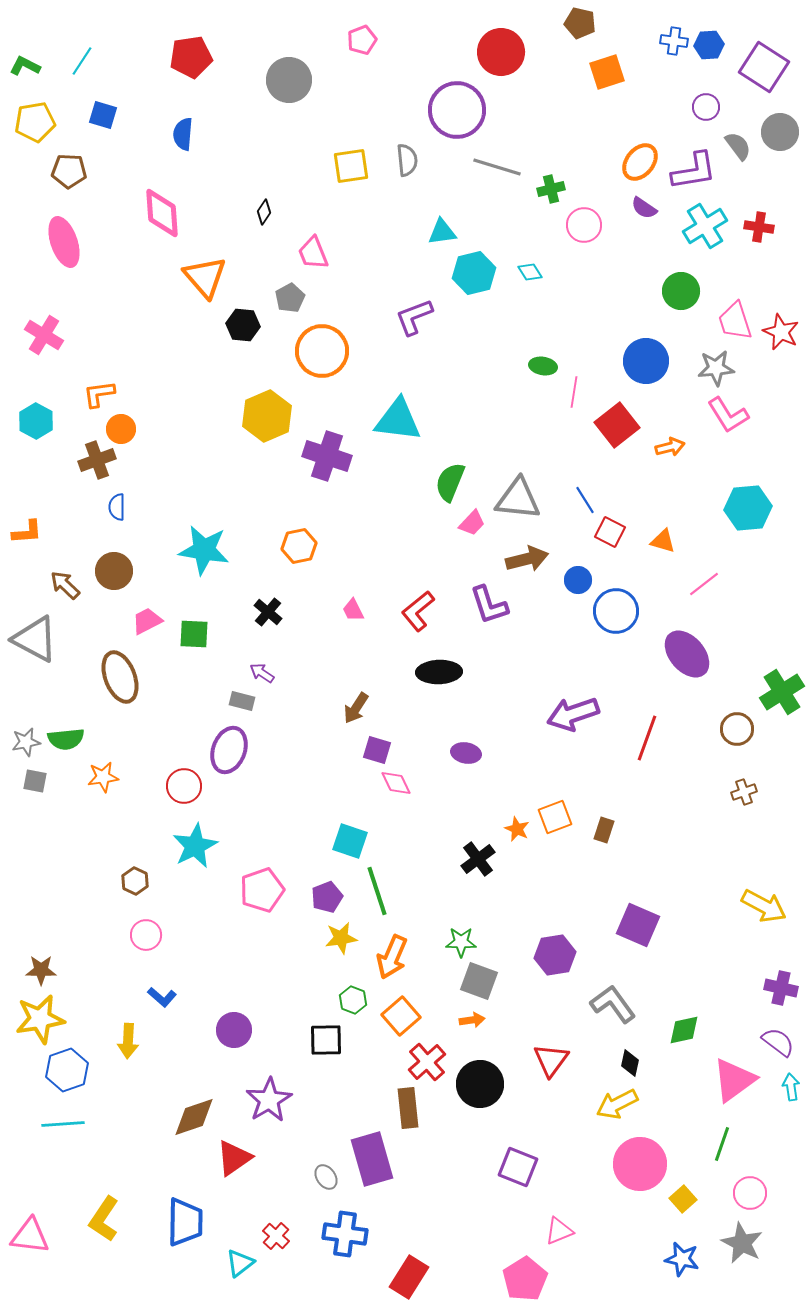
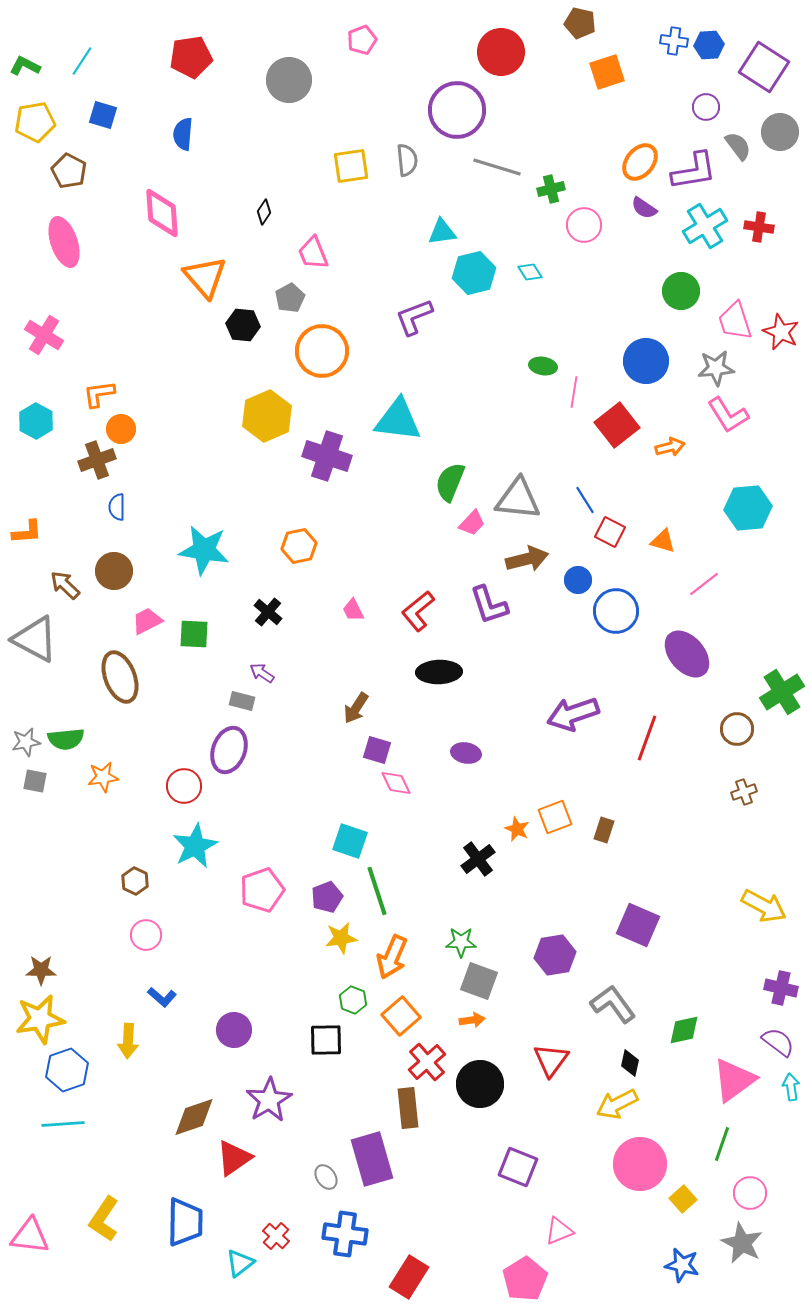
brown pentagon at (69, 171): rotated 24 degrees clockwise
blue star at (682, 1259): moved 6 px down
